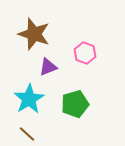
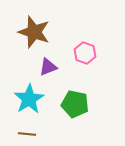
brown star: moved 2 px up
green pentagon: rotated 28 degrees clockwise
brown line: rotated 36 degrees counterclockwise
